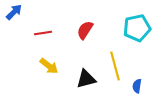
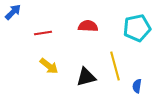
blue arrow: moved 1 px left
red semicircle: moved 3 px right, 4 px up; rotated 60 degrees clockwise
black triangle: moved 2 px up
